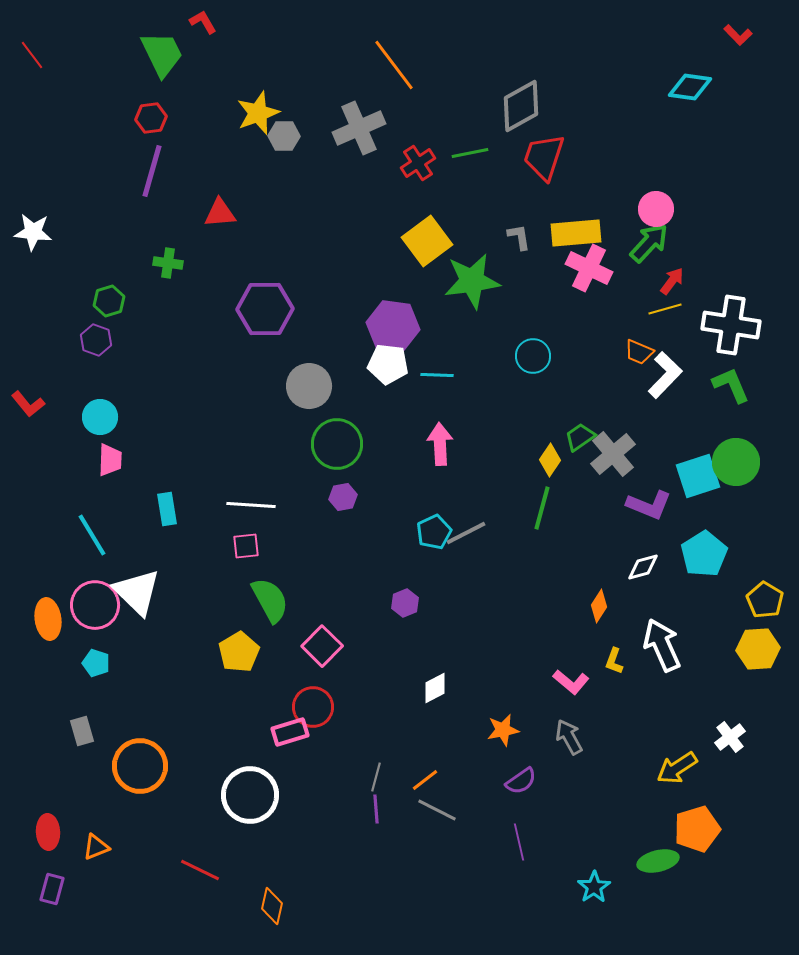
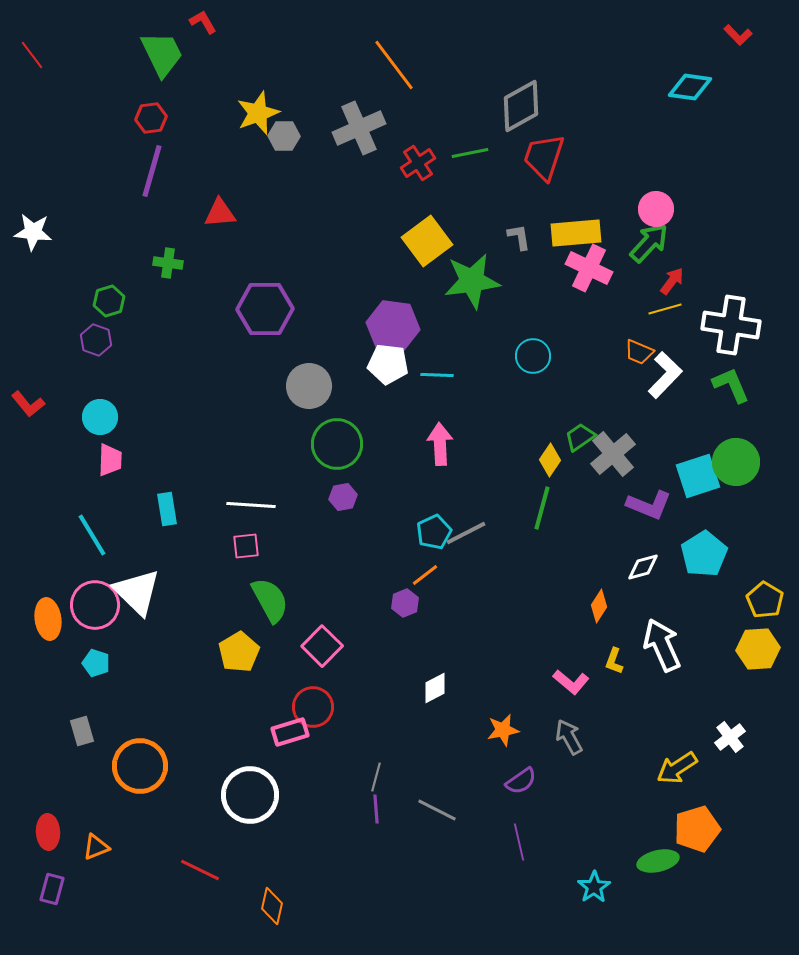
orange line at (425, 780): moved 205 px up
